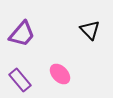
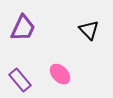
black triangle: moved 1 px left
purple trapezoid: moved 1 px right, 6 px up; rotated 16 degrees counterclockwise
